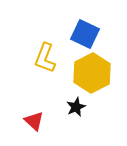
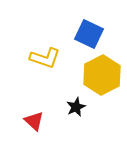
blue square: moved 4 px right
yellow L-shape: rotated 92 degrees counterclockwise
yellow hexagon: moved 10 px right, 2 px down
